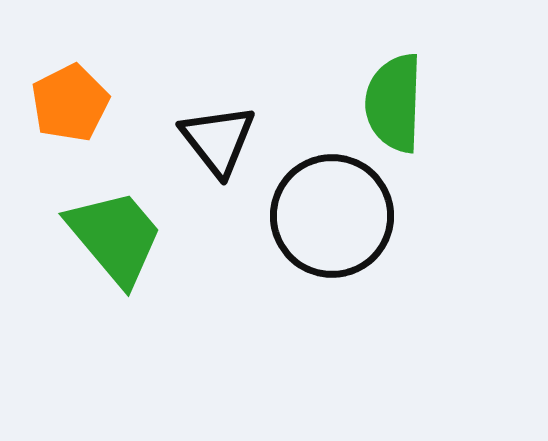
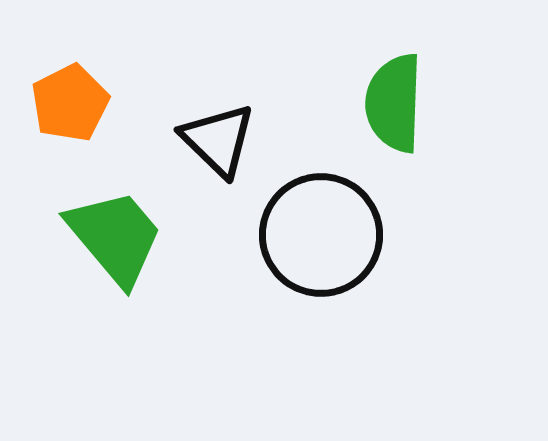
black triangle: rotated 8 degrees counterclockwise
black circle: moved 11 px left, 19 px down
